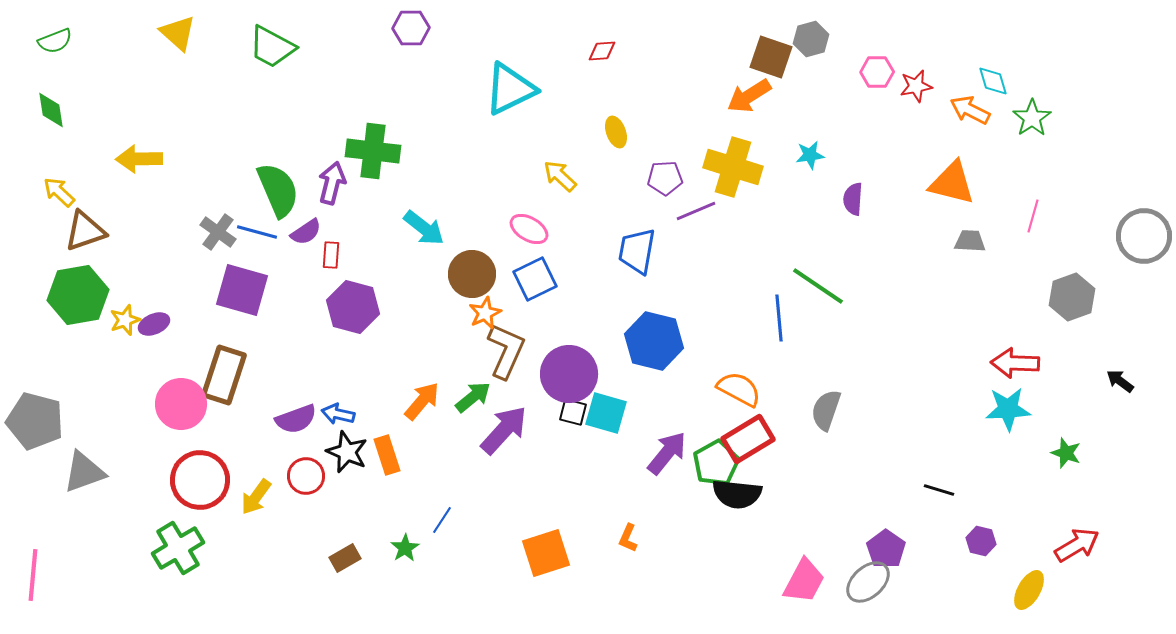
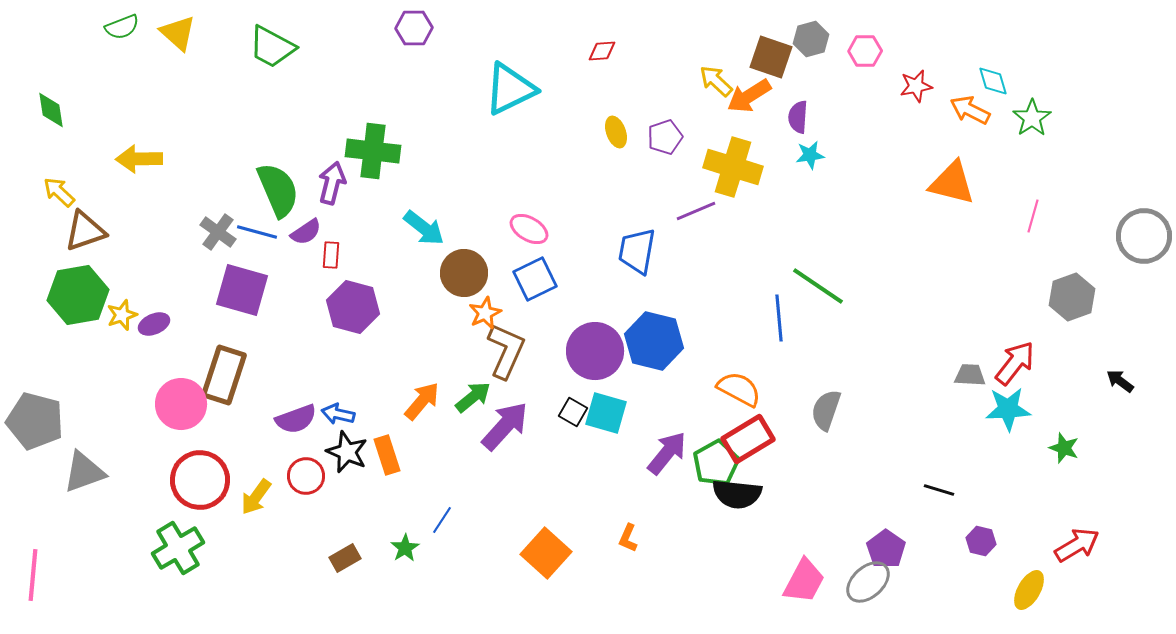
purple hexagon at (411, 28): moved 3 px right
green semicircle at (55, 41): moved 67 px right, 14 px up
pink hexagon at (877, 72): moved 12 px left, 21 px up
yellow arrow at (560, 176): moved 156 px right, 95 px up
purple pentagon at (665, 178): moved 41 px up; rotated 16 degrees counterclockwise
purple semicircle at (853, 199): moved 55 px left, 82 px up
gray trapezoid at (970, 241): moved 134 px down
brown circle at (472, 274): moved 8 px left, 1 px up
yellow star at (125, 320): moved 3 px left, 5 px up
red arrow at (1015, 363): rotated 126 degrees clockwise
purple circle at (569, 374): moved 26 px right, 23 px up
black square at (573, 412): rotated 16 degrees clockwise
purple arrow at (504, 430): moved 1 px right, 4 px up
green star at (1066, 453): moved 2 px left, 5 px up
orange square at (546, 553): rotated 30 degrees counterclockwise
